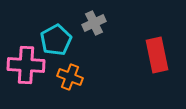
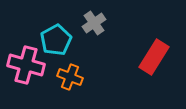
gray cross: rotated 10 degrees counterclockwise
red rectangle: moved 3 px left, 2 px down; rotated 44 degrees clockwise
pink cross: rotated 12 degrees clockwise
